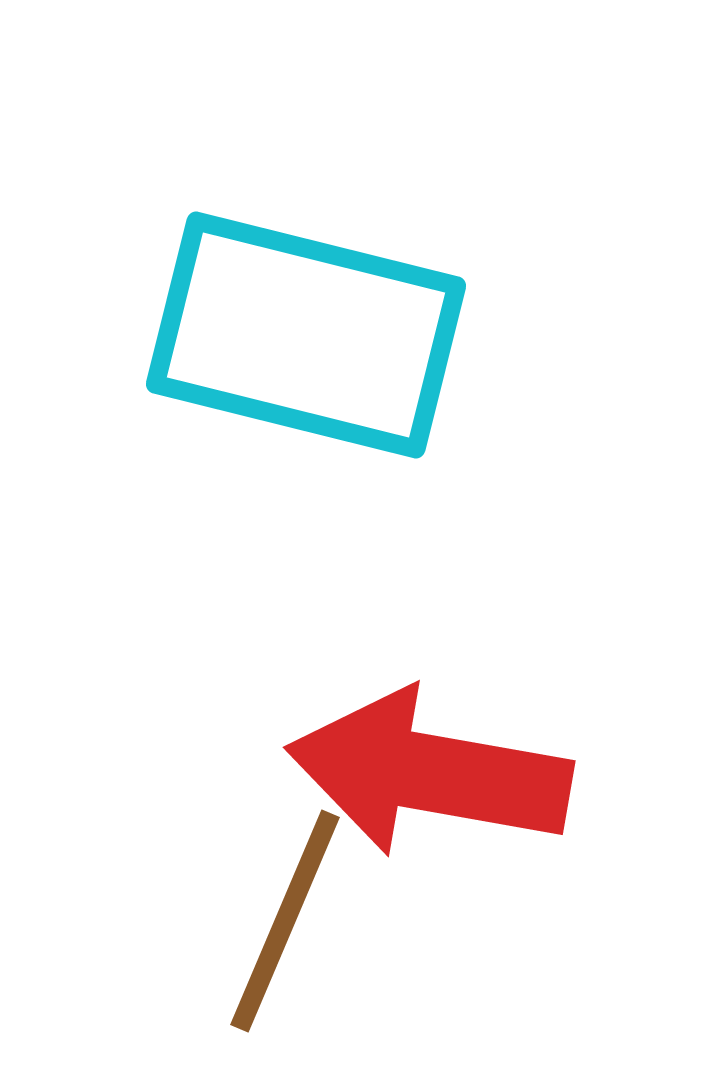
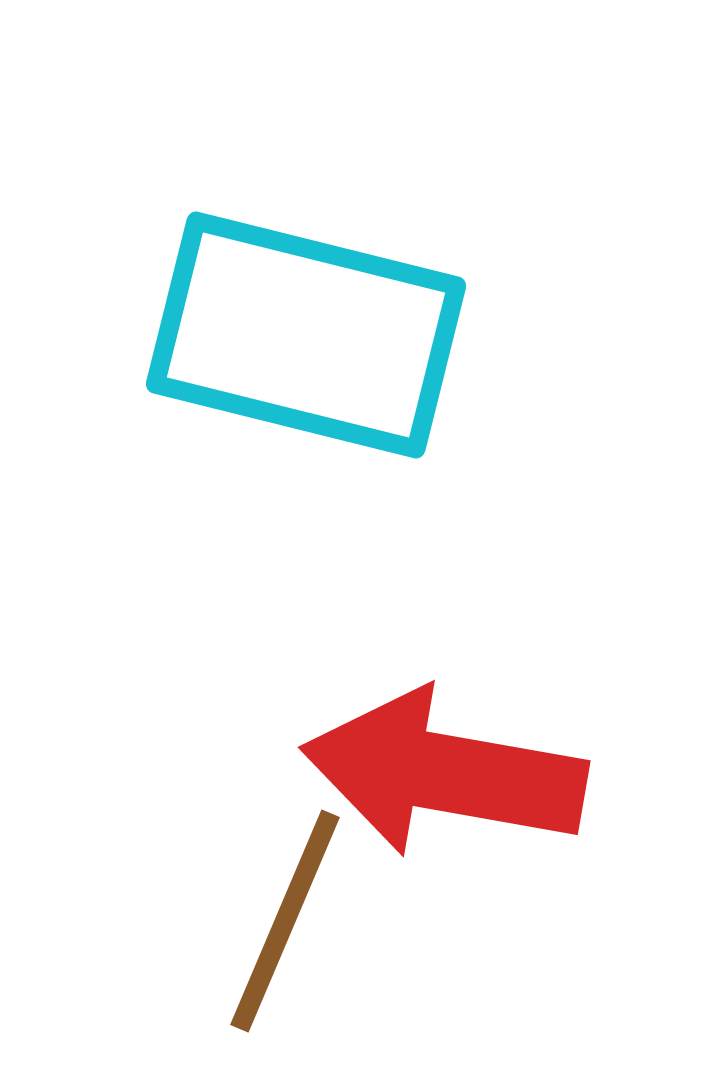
red arrow: moved 15 px right
